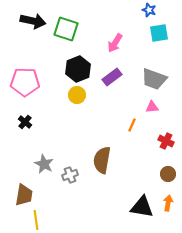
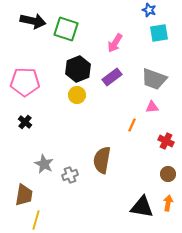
yellow line: rotated 24 degrees clockwise
